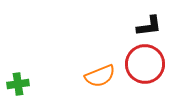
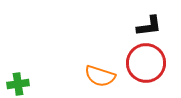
red circle: moved 1 px right, 1 px up
orange semicircle: rotated 40 degrees clockwise
